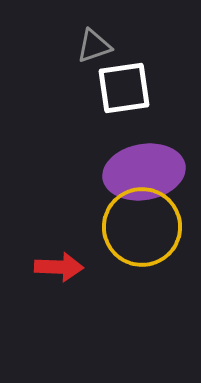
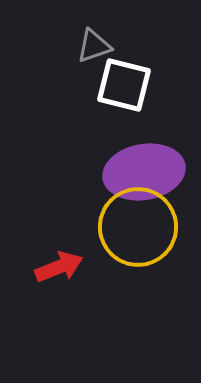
white square: moved 3 px up; rotated 22 degrees clockwise
yellow circle: moved 4 px left
red arrow: rotated 24 degrees counterclockwise
